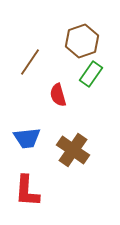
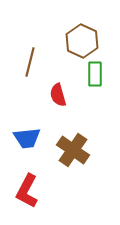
brown hexagon: rotated 16 degrees counterclockwise
brown line: rotated 20 degrees counterclockwise
green rectangle: moved 4 px right; rotated 35 degrees counterclockwise
red L-shape: rotated 24 degrees clockwise
